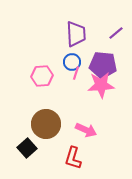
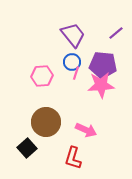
purple trapezoid: moved 3 px left, 1 px down; rotated 36 degrees counterclockwise
brown circle: moved 2 px up
